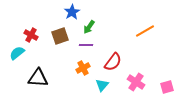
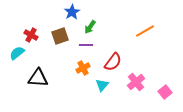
green arrow: moved 1 px right
pink cross: rotated 18 degrees clockwise
pink square: moved 2 px left, 5 px down; rotated 24 degrees counterclockwise
